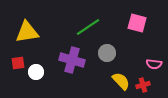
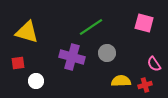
pink square: moved 7 px right
green line: moved 3 px right
yellow triangle: rotated 25 degrees clockwise
purple cross: moved 3 px up
pink semicircle: rotated 49 degrees clockwise
white circle: moved 9 px down
yellow semicircle: rotated 48 degrees counterclockwise
red cross: moved 2 px right
